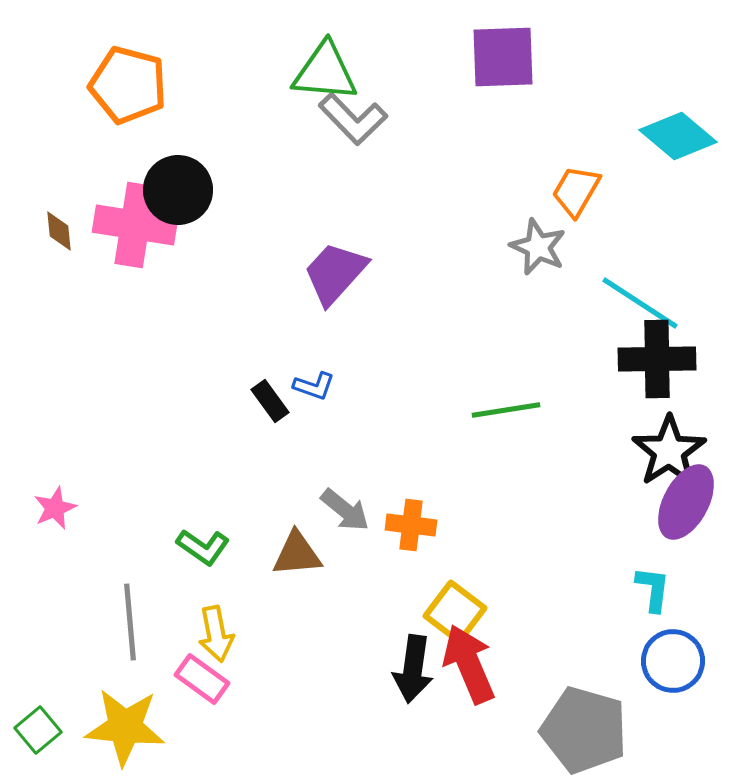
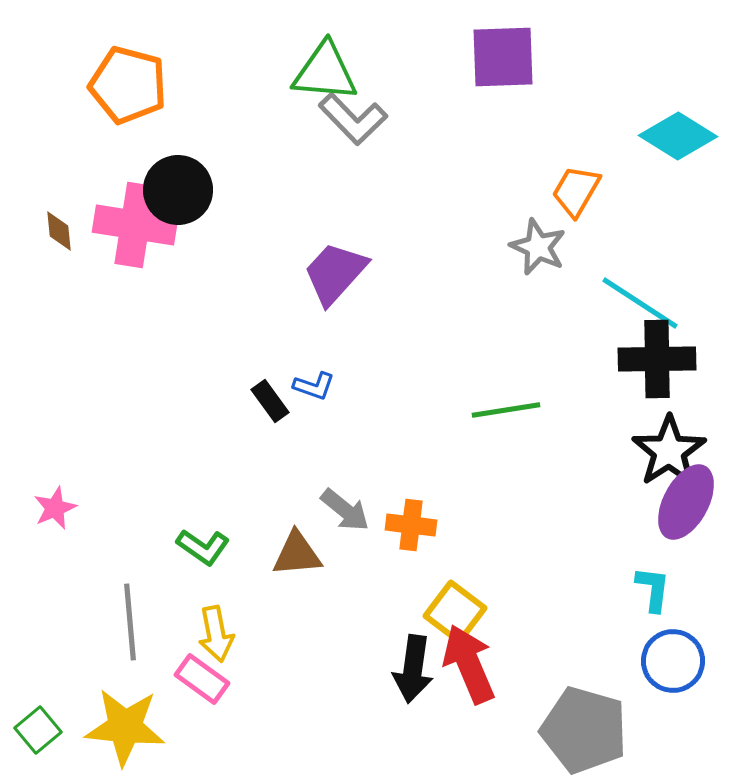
cyan diamond: rotated 8 degrees counterclockwise
